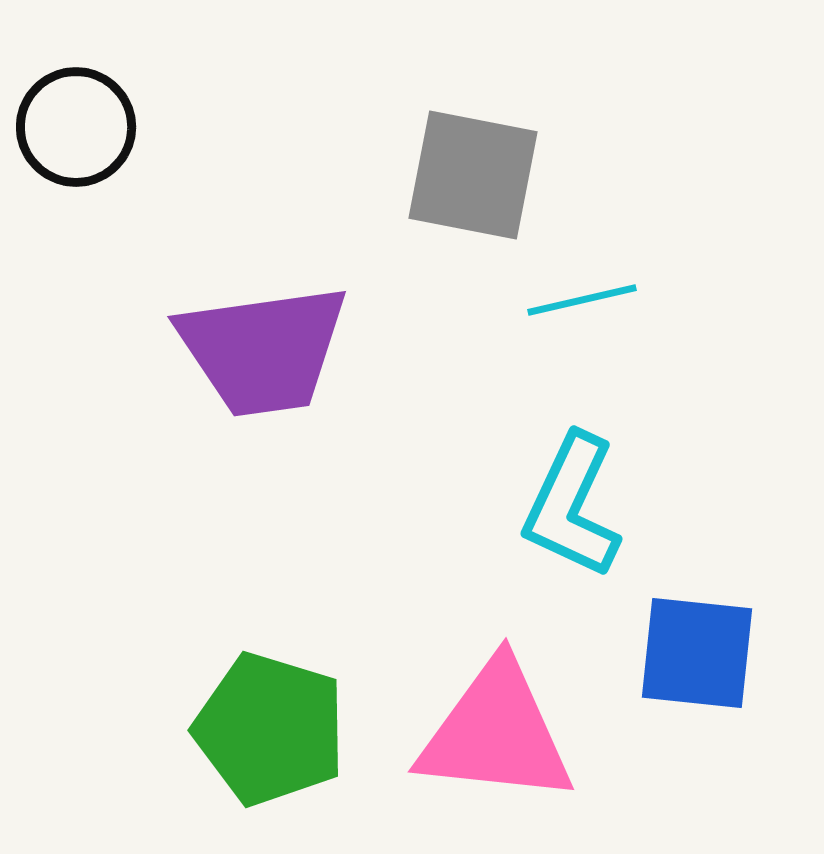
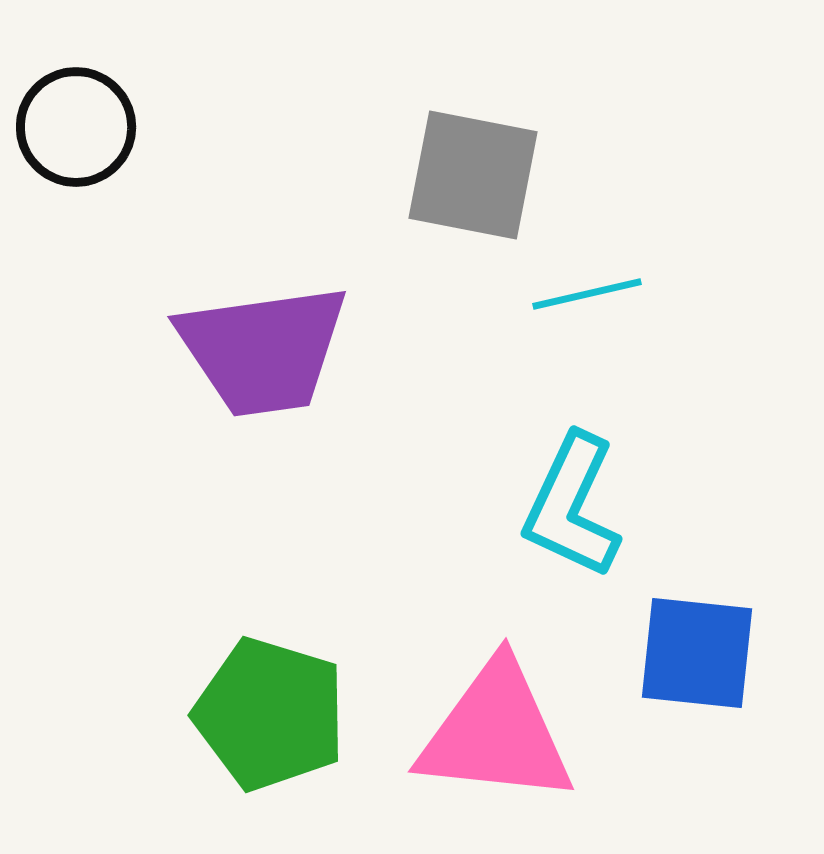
cyan line: moved 5 px right, 6 px up
green pentagon: moved 15 px up
